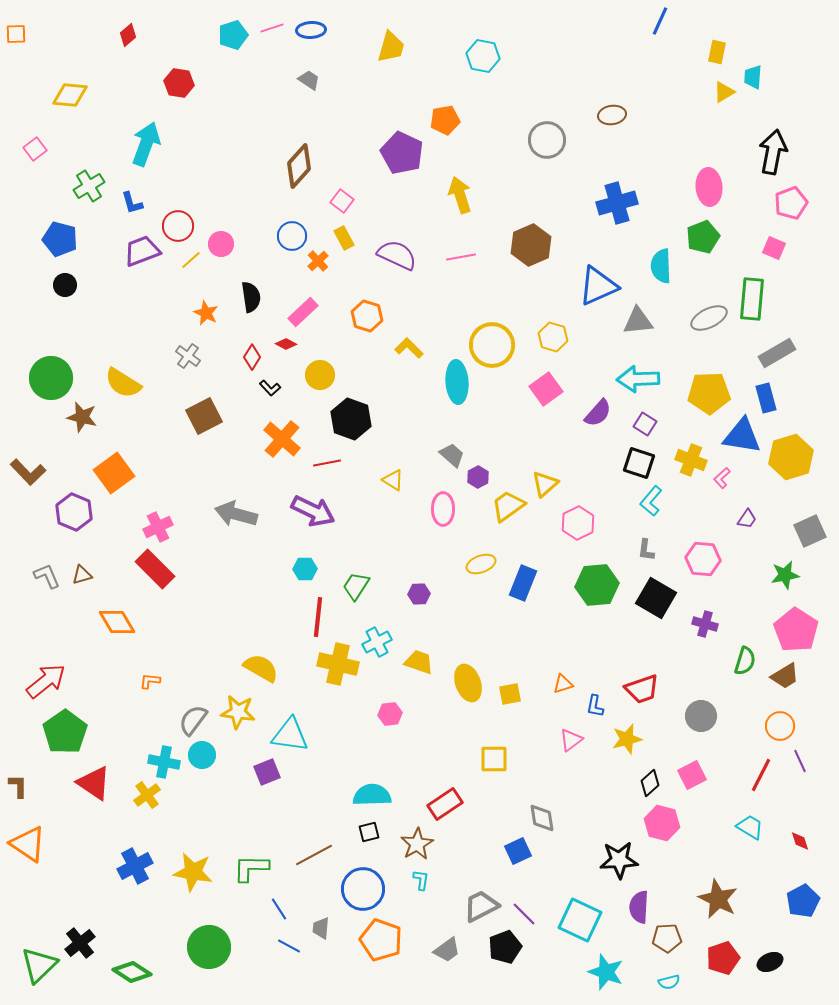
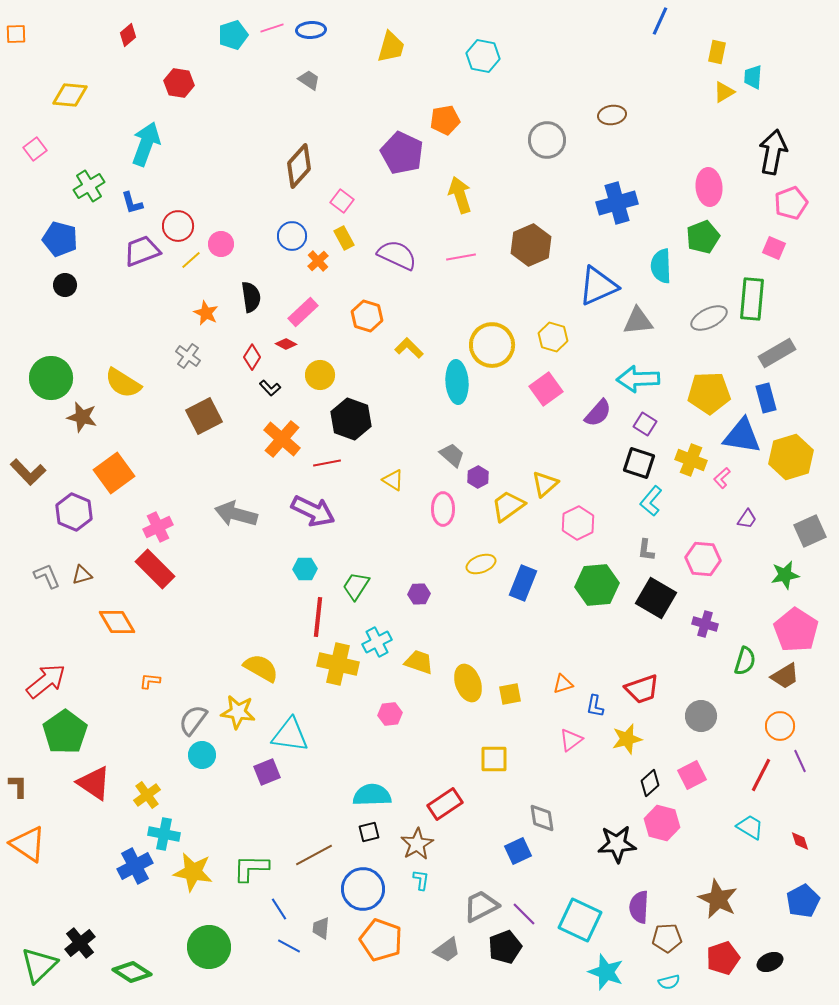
cyan cross at (164, 762): moved 72 px down
black star at (619, 860): moved 2 px left, 16 px up
